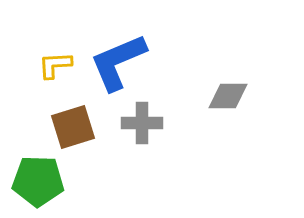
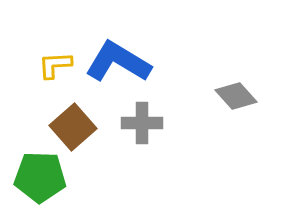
blue L-shape: rotated 54 degrees clockwise
gray diamond: moved 8 px right; rotated 48 degrees clockwise
brown square: rotated 24 degrees counterclockwise
green pentagon: moved 2 px right, 4 px up
